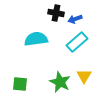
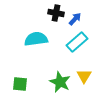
blue arrow: rotated 152 degrees clockwise
